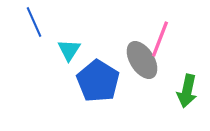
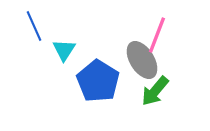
blue line: moved 4 px down
pink line: moved 3 px left, 4 px up
cyan triangle: moved 5 px left
green arrow: moved 32 px left; rotated 28 degrees clockwise
